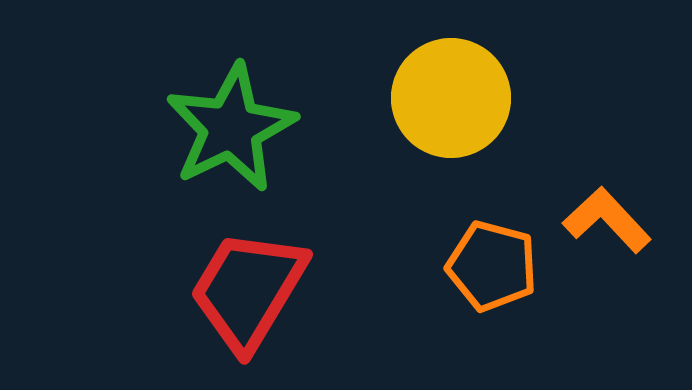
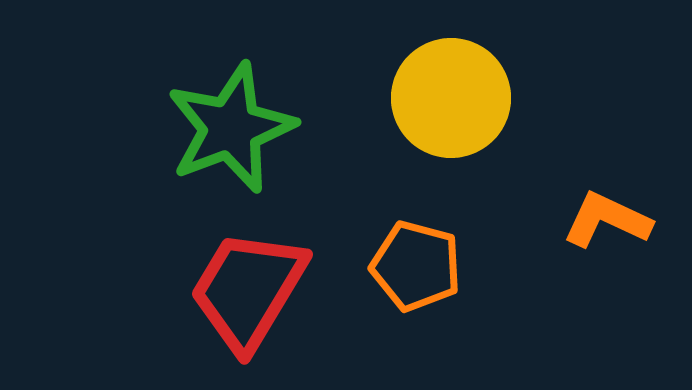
green star: rotated 5 degrees clockwise
orange L-shape: rotated 22 degrees counterclockwise
orange pentagon: moved 76 px left
